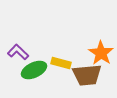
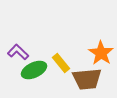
yellow rectangle: rotated 36 degrees clockwise
brown trapezoid: moved 4 px down
